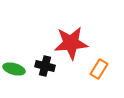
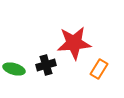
red star: moved 3 px right
black cross: moved 1 px right, 1 px up; rotated 30 degrees counterclockwise
